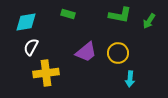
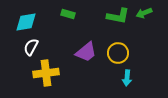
green L-shape: moved 2 px left, 1 px down
green arrow: moved 5 px left, 8 px up; rotated 35 degrees clockwise
cyan arrow: moved 3 px left, 1 px up
